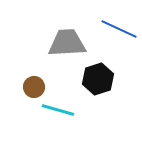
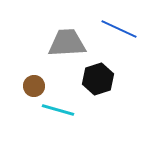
brown circle: moved 1 px up
